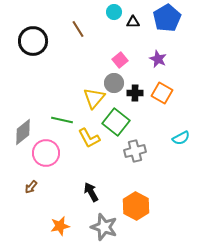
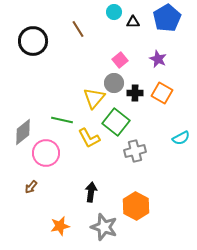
black arrow: rotated 36 degrees clockwise
